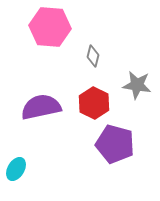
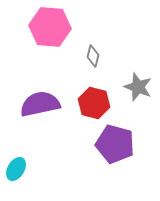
gray star: moved 1 px right, 2 px down; rotated 12 degrees clockwise
red hexagon: rotated 12 degrees counterclockwise
purple semicircle: moved 1 px left, 3 px up
